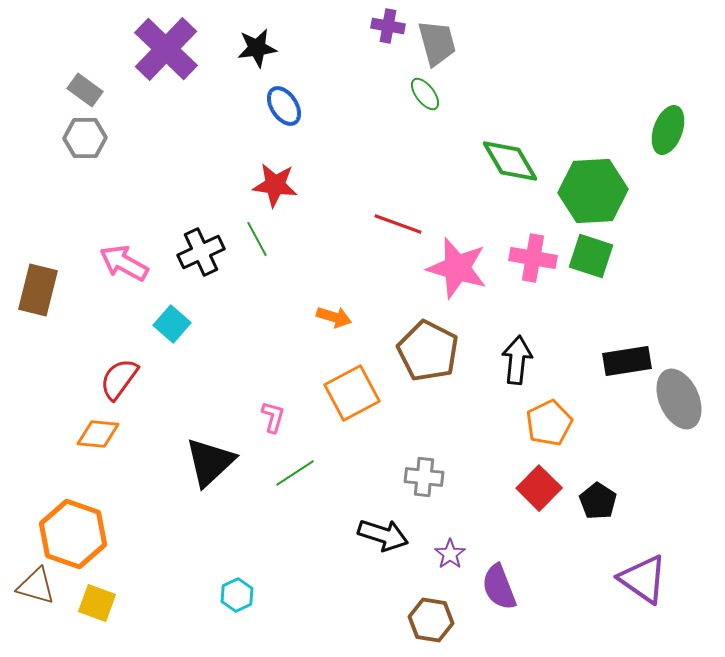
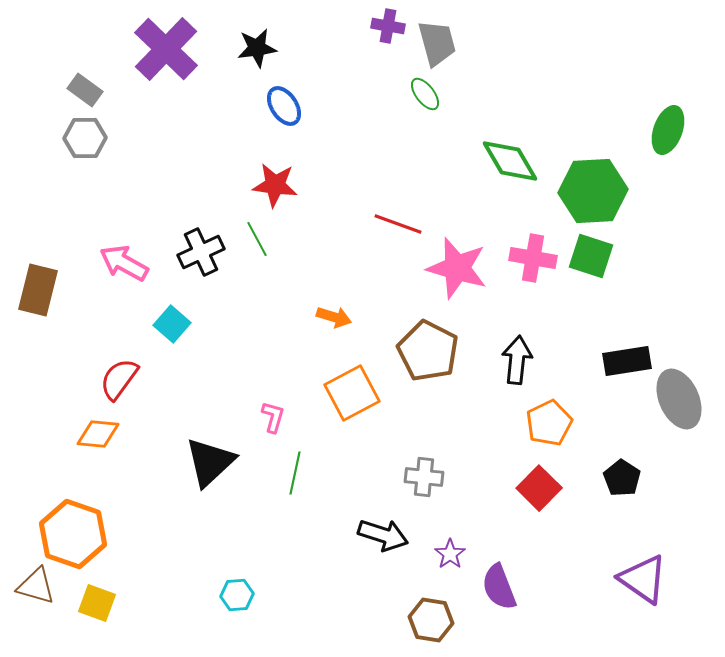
green line at (295, 473): rotated 45 degrees counterclockwise
black pentagon at (598, 501): moved 24 px right, 23 px up
cyan hexagon at (237, 595): rotated 20 degrees clockwise
